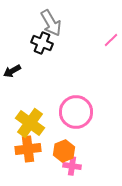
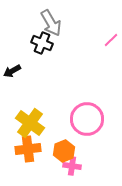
pink circle: moved 11 px right, 7 px down
